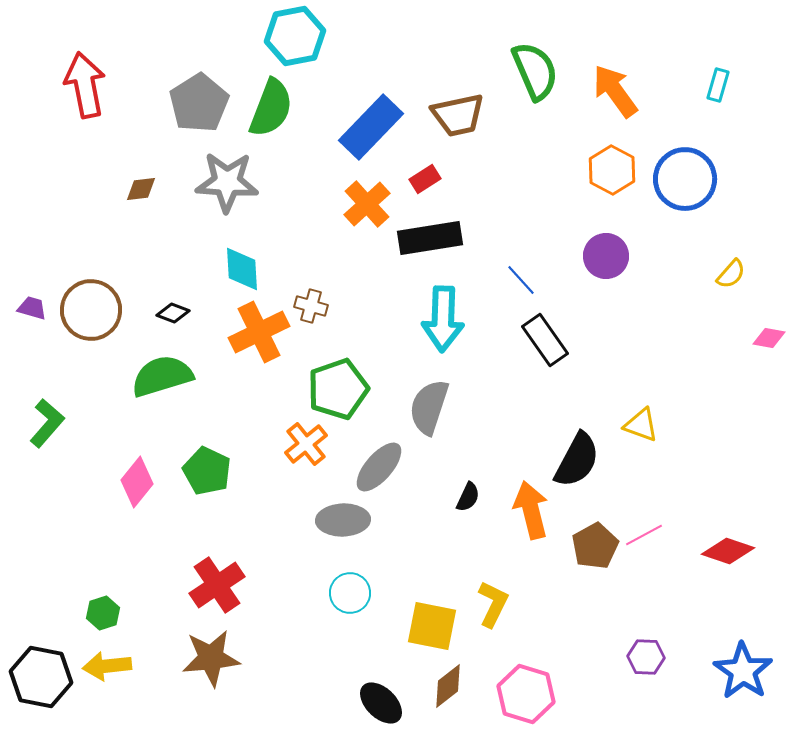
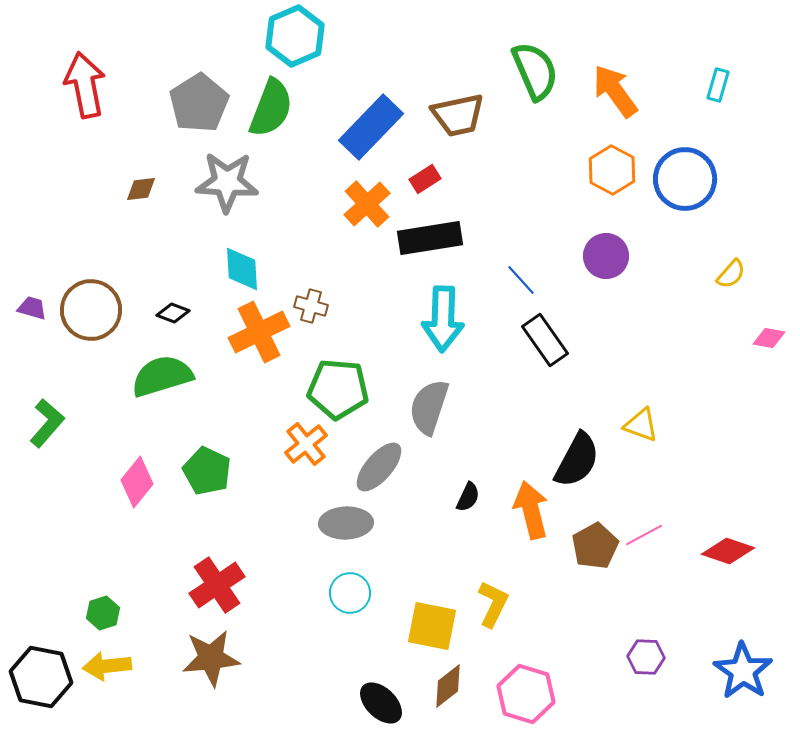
cyan hexagon at (295, 36): rotated 12 degrees counterclockwise
green pentagon at (338, 389): rotated 24 degrees clockwise
gray ellipse at (343, 520): moved 3 px right, 3 px down
